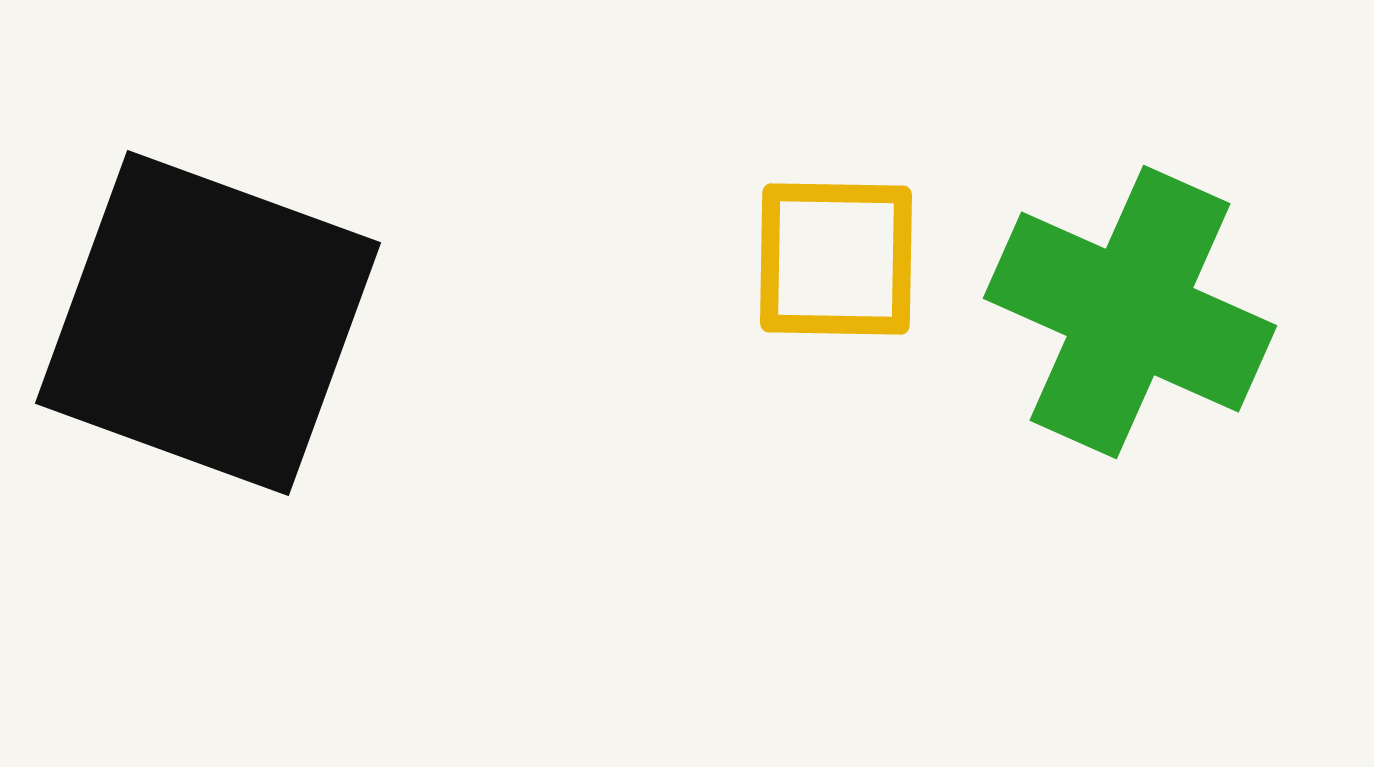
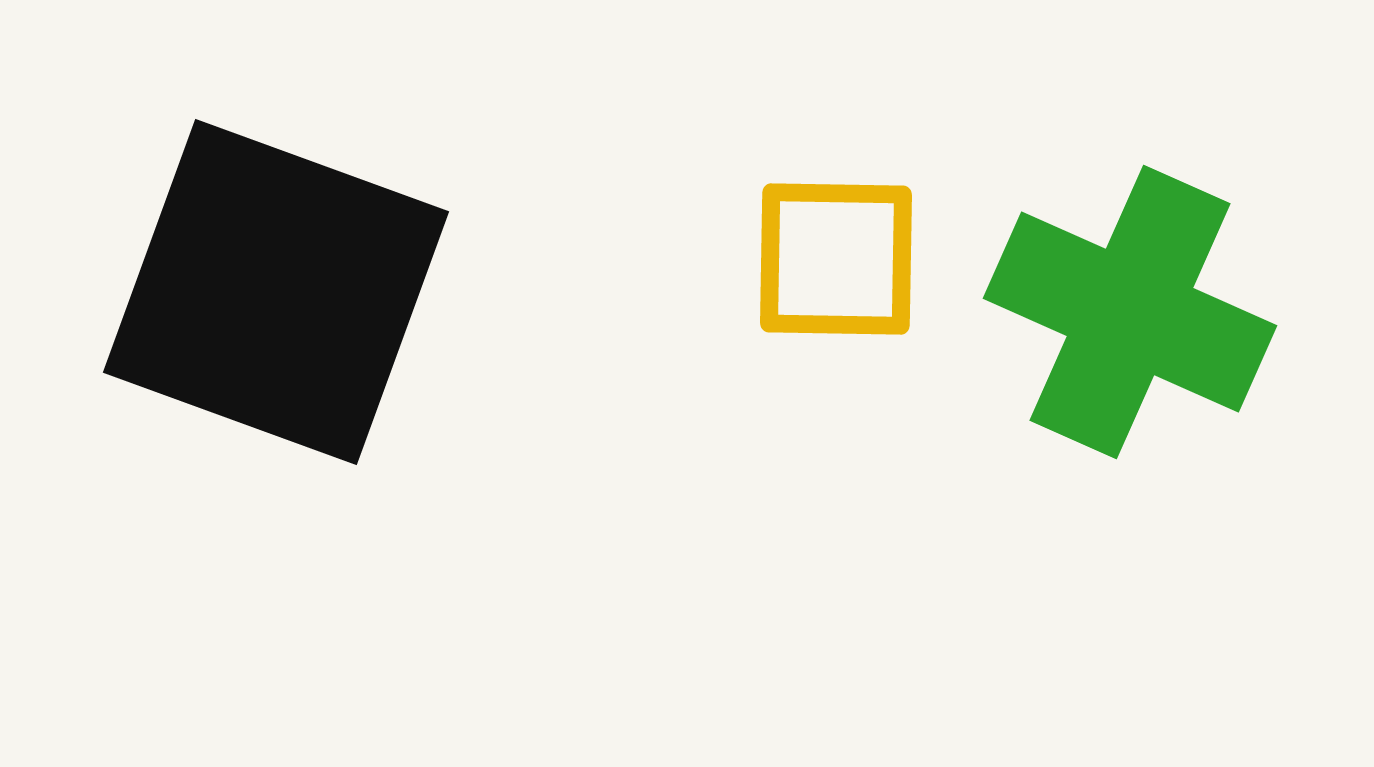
black square: moved 68 px right, 31 px up
